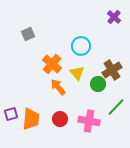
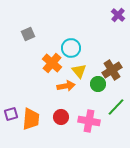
purple cross: moved 4 px right, 2 px up
cyan circle: moved 10 px left, 2 px down
orange cross: moved 1 px up
yellow triangle: moved 2 px right, 2 px up
orange arrow: moved 8 px right, 1 px up; rotated 120 degrees clockwise
red circle: moved 1 px right, 2 px up
